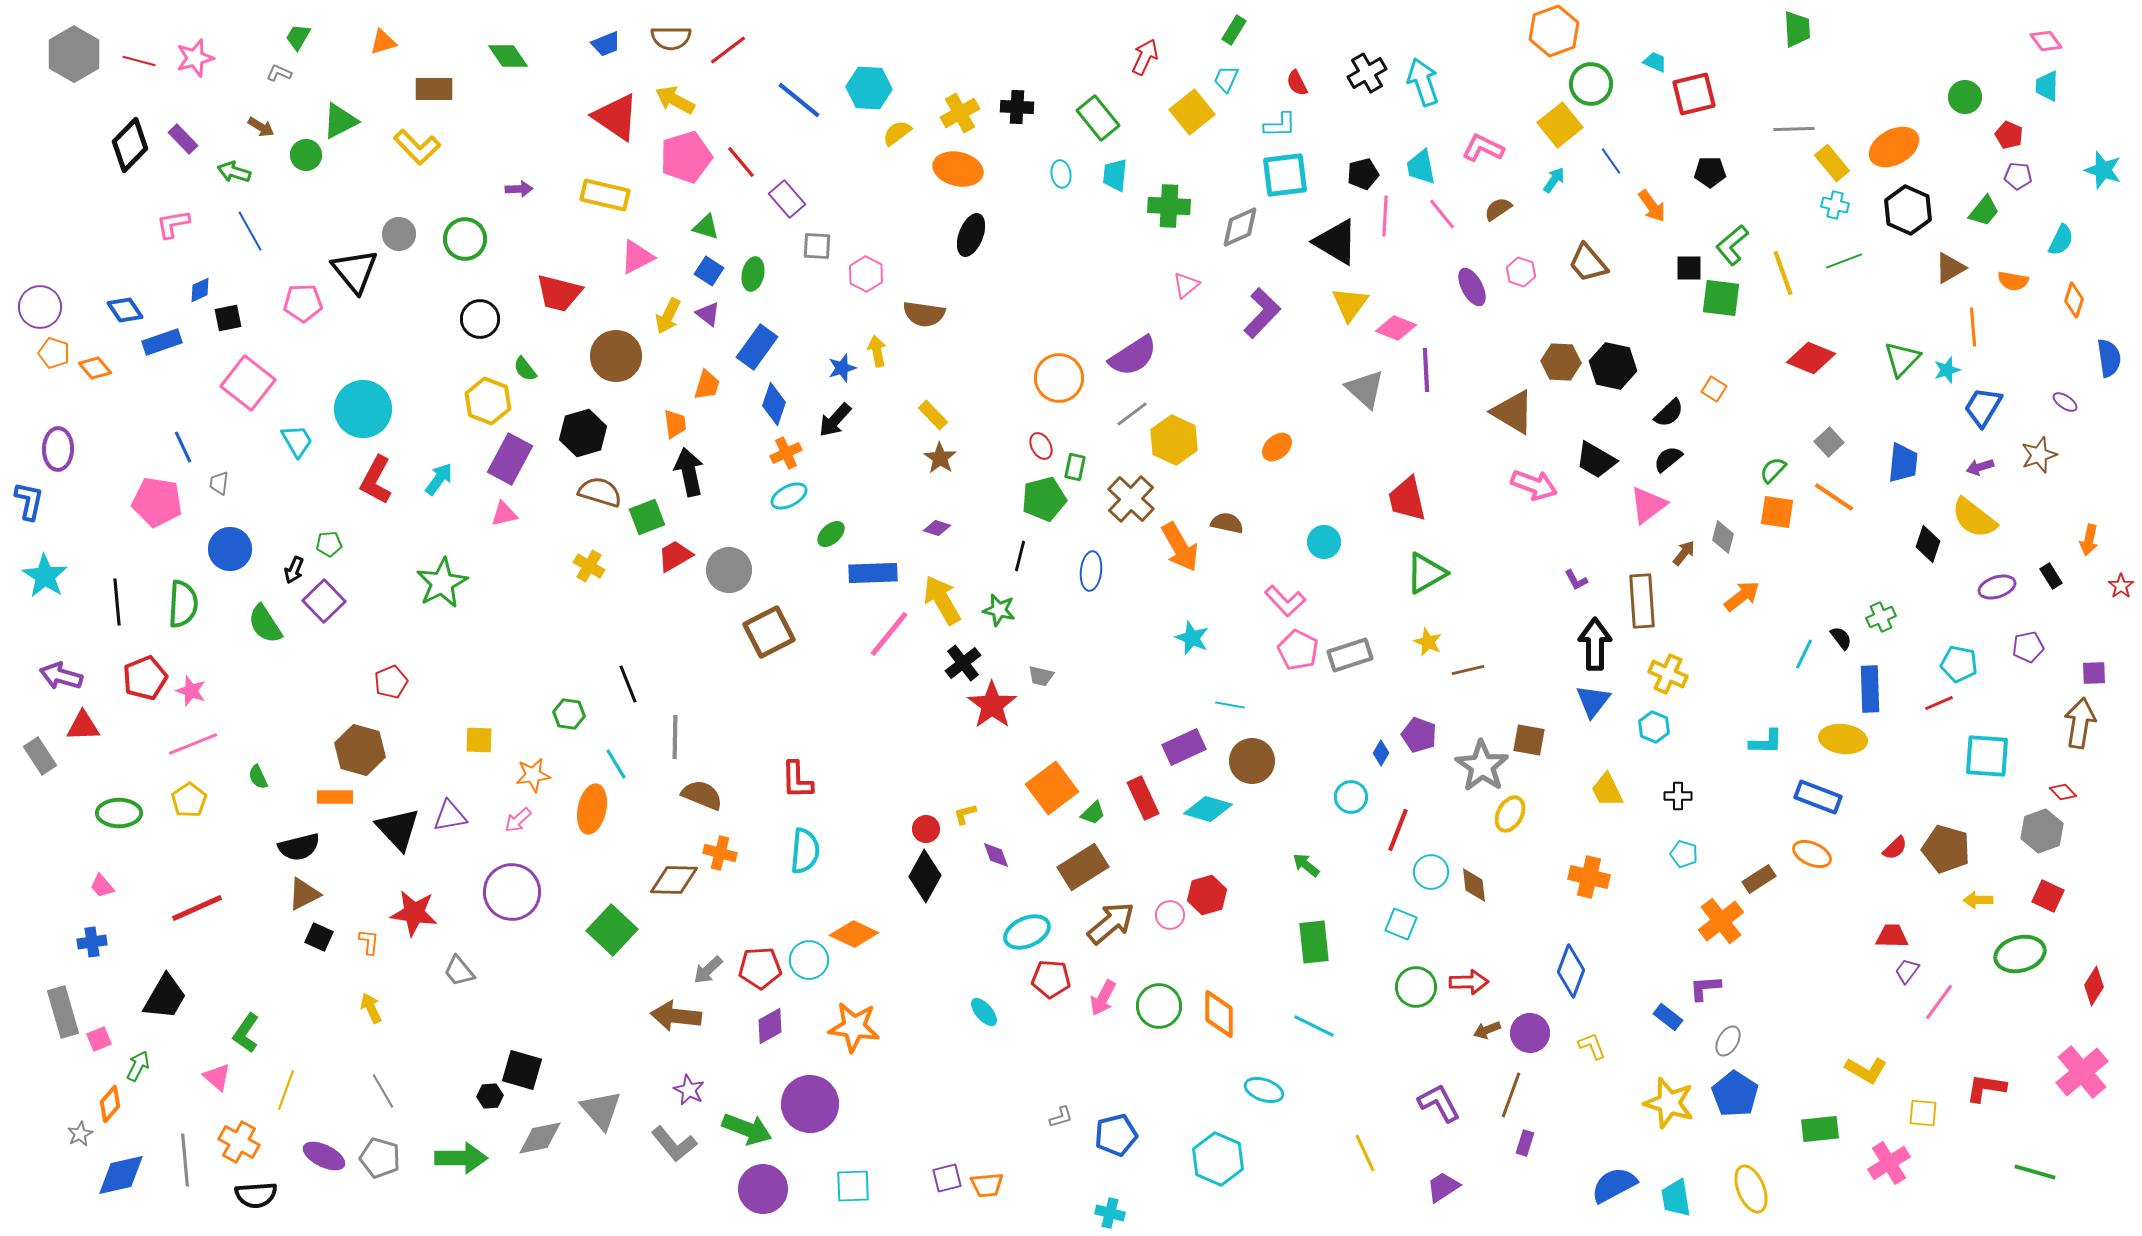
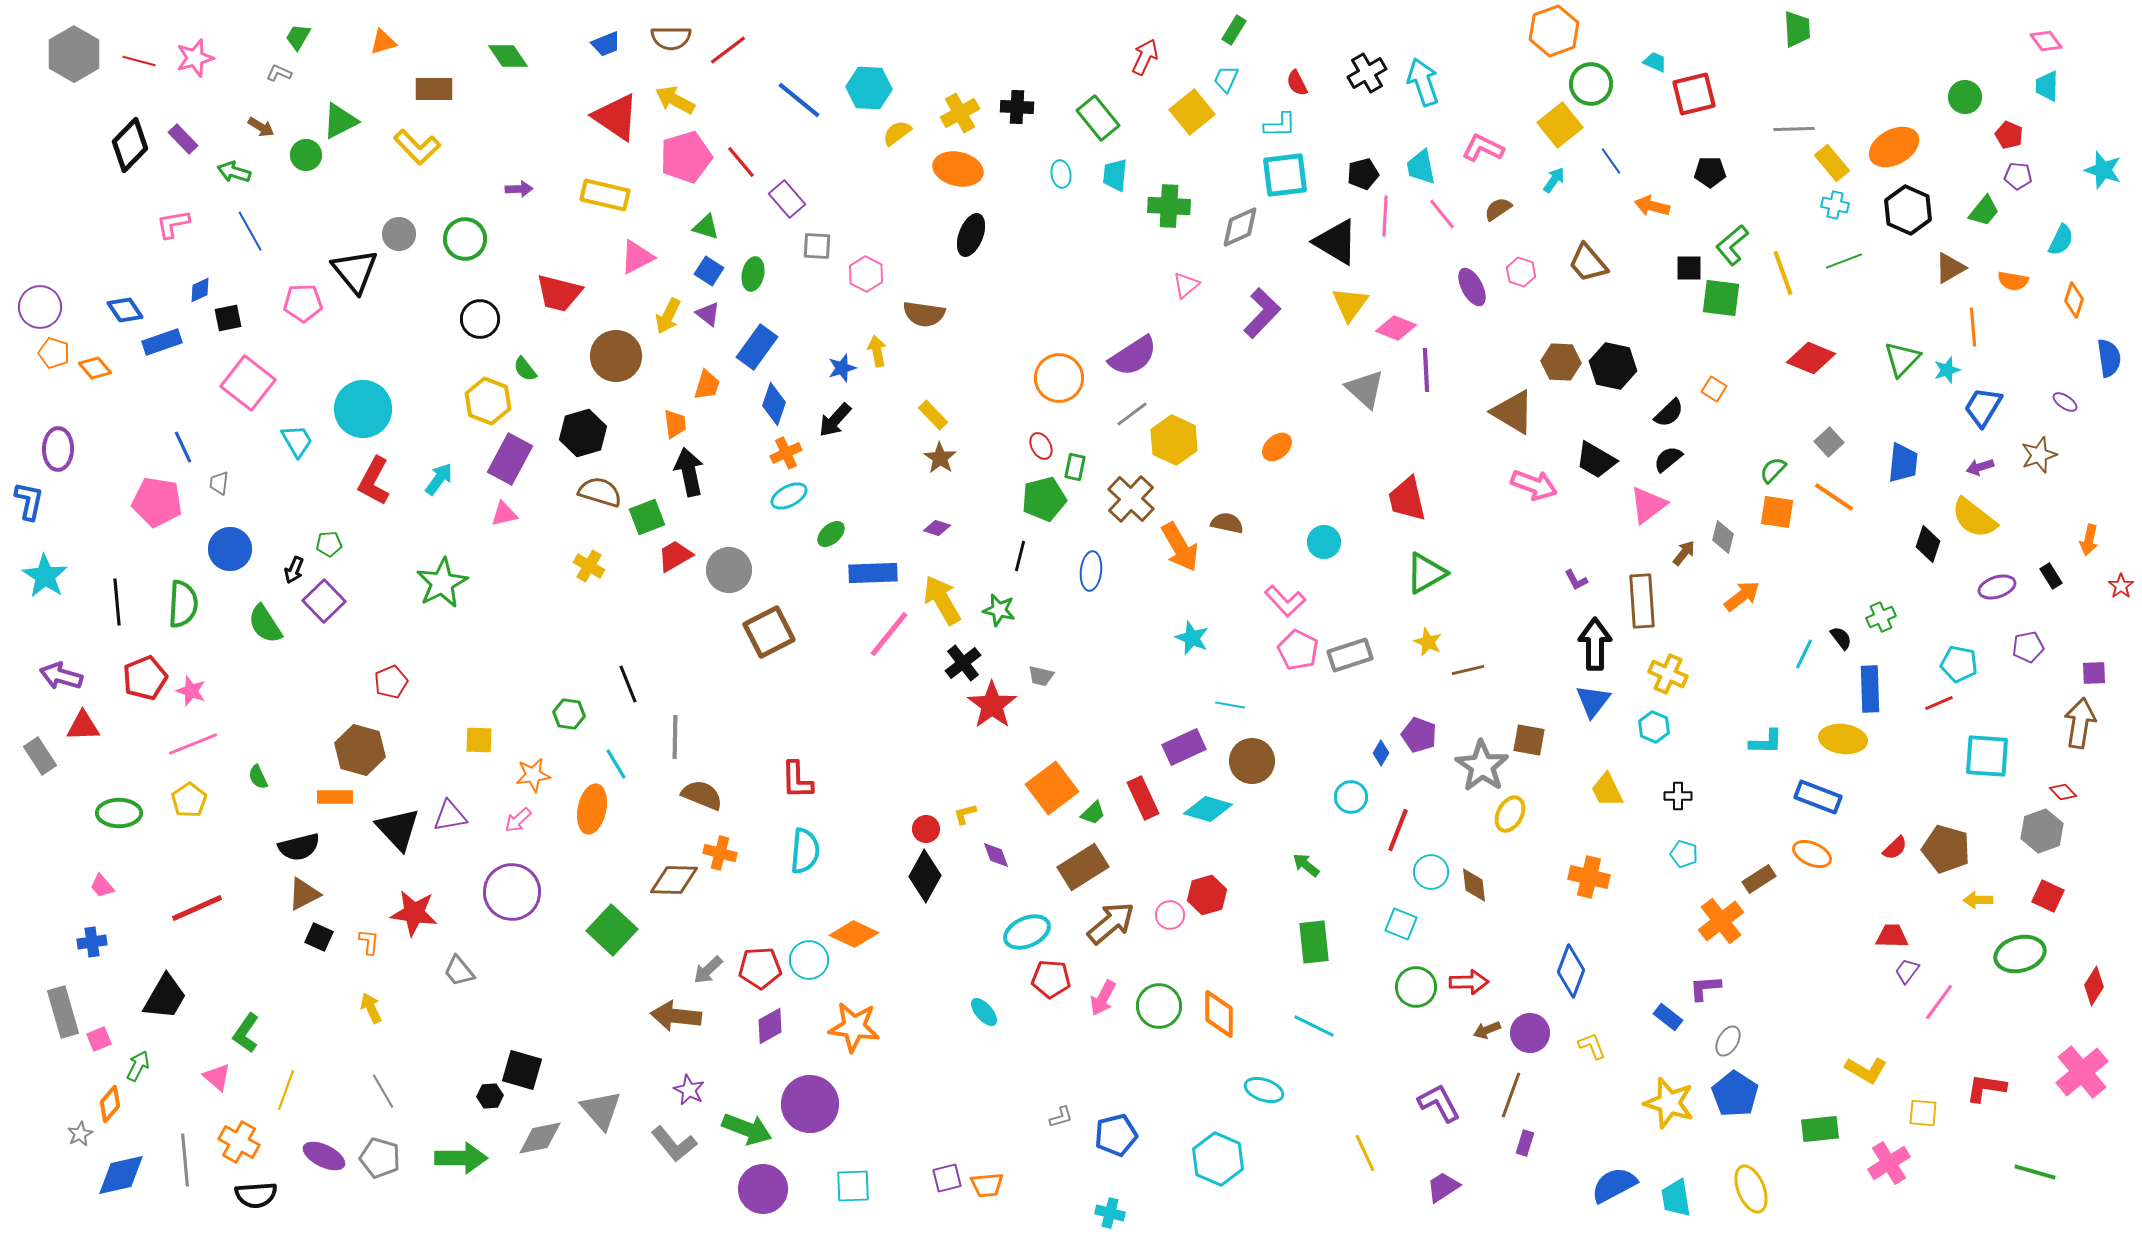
orange arrow at (1652, 206): rotated 140 degrees clockwise
red L-shape at (376, 480): moved 2 px left, 1 px down
